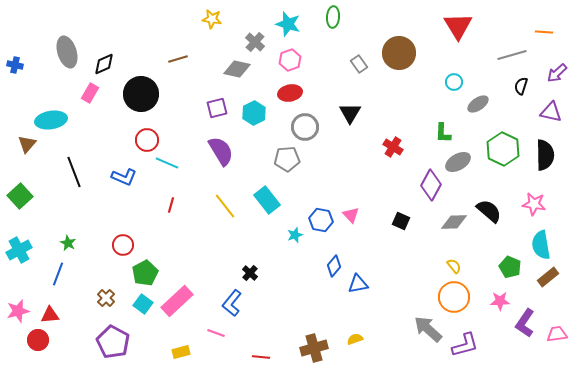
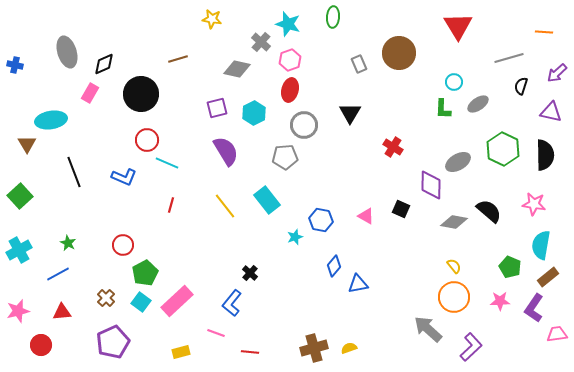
gray cross at (255, 42): moved 6 px right
gray line at (512, 55): moved 3 px left, 3 px down
gray rectangle at (359, 64): rotated 12 degrees clockwise
red ellipse at (290, 93): moved 3 px up; rotated 65 degrees counterclockwise
gray circle at (305, 127): moved 1 px left, 2 px up
green L-shape at (443, 133): moved 24 px up
brown triangle at (27, 144): rotated 12 degrees counterclockwise
purple semicircle at (221, 151): moved 5 px right
gray pentagon at (287, 159): moved 2 px left, 2 px up
purple diamond at (431, 185): rotated 28 degrees counterclockwise
pink triangle at (351, 215): moved 15 px right, 1 px down; rotated 18 degrees counterclockwise
black square at (401, 221): moved 12 px up
gray diamond at (454, 222): rotated 12 degrees clockwise
cyan star at (295, 235): moved 2 px down
cyan semicircle at (541, 245): rotated 20 degrees clockwise
blue line at (58, 274): rotated 40 degrees clockwise
cyan square at (143, 304): moved 2 px left, 2 px up
red triangle at (50, 315): moved 12 px right, 3 px up
purple L-shape at (525, 323): moved 9 px right, 15 px up
yellow semicircle at (355, 339): moved 6 px left, 9 px down
red circle at (38, 340): moved 3 px right, 5 px down
purple pentagon at (113, 342): rotated 20 degrees clockwise
purple L-shape at (465, 345): moved 6 px right, 2 px down; rotated 28 degrees counterclockwise
red line at (261, 357): moved 11 px left, 5 px up
